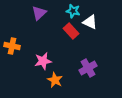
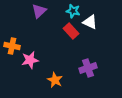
purple triangle: moved 2 px up
pink star: moved 13 px left, 1 px up
purple cross: rotated 12 degrees clockwise
